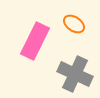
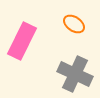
pink rectangle: moved 13 px left
